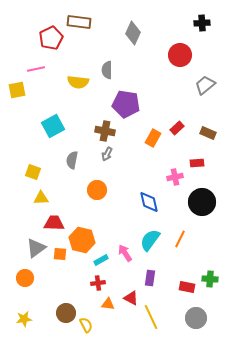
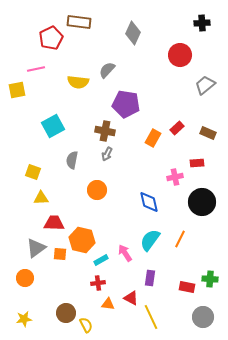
gray semicircle at (107, 70): rotated 42 degrees clockwise
gray circle at (196, 318): moved 7 px right, 1 px up
